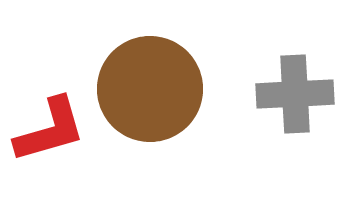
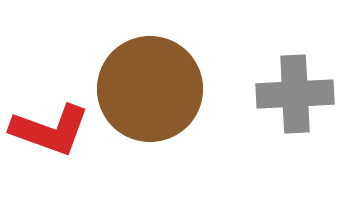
red L-shape: rotated 36 degrees clockwise
